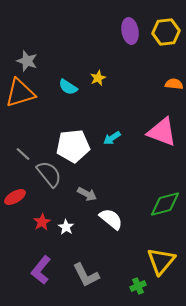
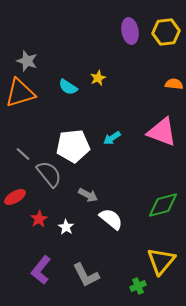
gray arrow: moved 1 px right, 1 px down
green diamond: moved 2 px left, 1 px down
red star: moved 3 px left, 3 px up
